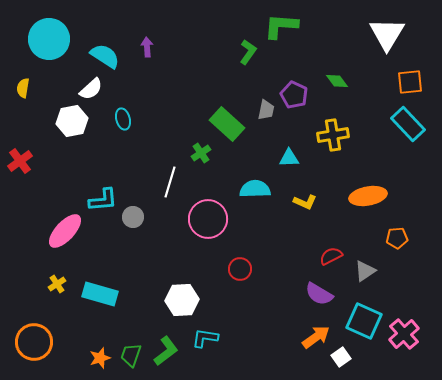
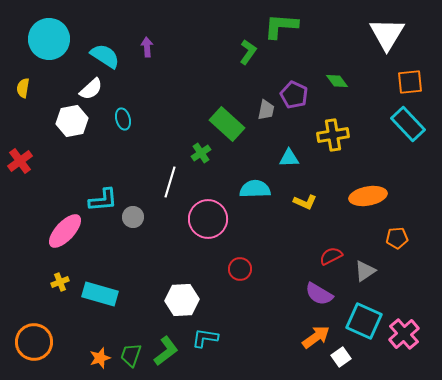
yellow cross at (57, 284): moved 3 px right, 2 px up; rotated 12 degrees clockwise
